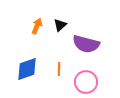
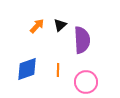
orange arrow: rotated 21 degrees clockwise
purple semicircle: moved 4 px left, 4 px up; rotated 108 degrees counterclockwise
orange line: moved 1 px left, 1 px down
